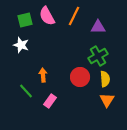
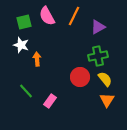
green square: moved 1 px left, 2 px down
purple triangle: rotated 28 degrees counterclockwise
green cross: rotated 18 degrees clockwise
orange arrow: moved 6 px left, 16 px up
yellow semicircle: rotated 35 degrees counterclockwise
